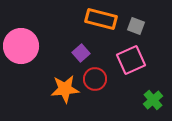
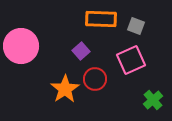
orange rectangle: rotated 12 degrees counterclockwise
purple square: moved 2 px up
orange star: rotated 28 degrees counterclockwise
